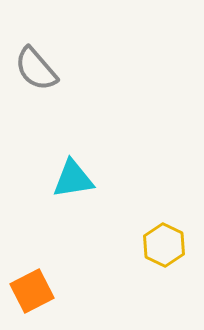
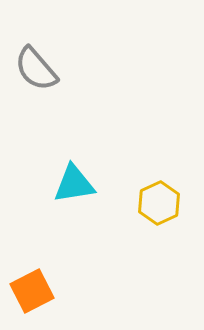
cyan triangle: moved 1 px right, 5 px down
yellow hexagon: moved 5 px left, 42 px up; rotated 9 degrees clockwise
